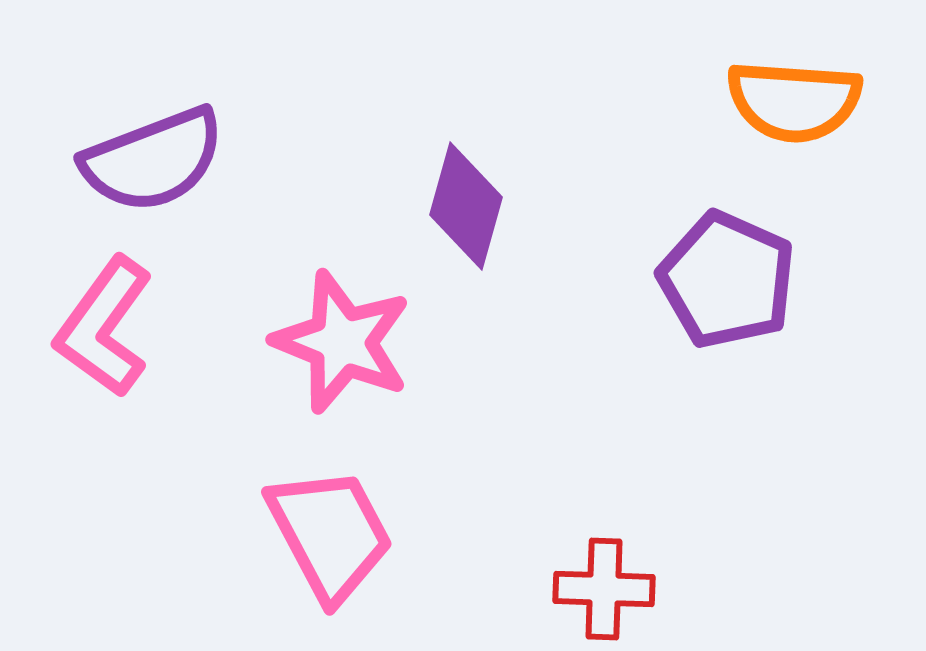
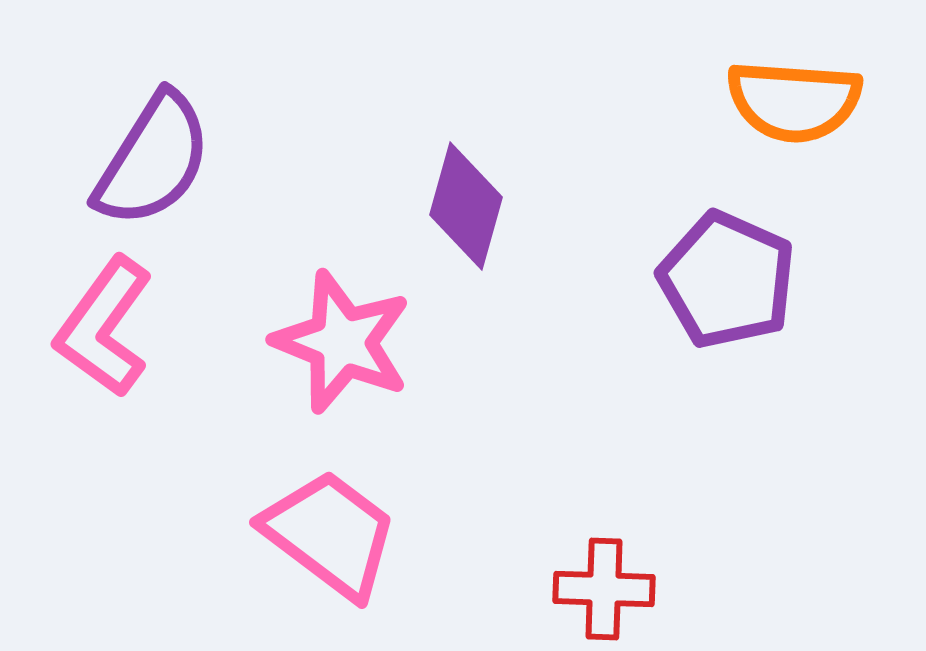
purple semicircle: rotated 37 degrees counterclockwise
pink trapezoid: rotated 25 degrees counterclockwise
